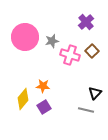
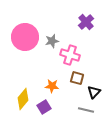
brown square: moved 15 px left, 27 px down; rotated 32 degrees counterclockwise
orange star: moved 9 px right
black triangle: moved 1 px left, 1 px up
